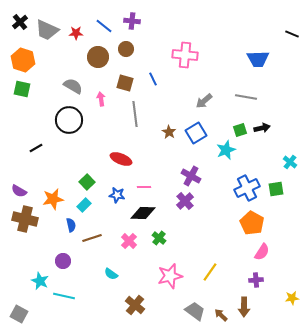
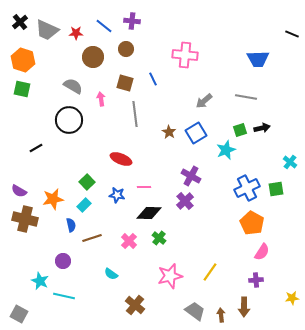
brown circle at (98, 57): moved 5 px left
black diamond at (143, 213): moved 6 px right
brown arrow at (221, 315): rotated 40 degrees clockwise
